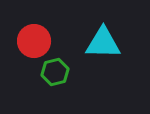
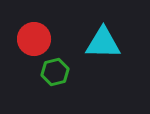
red circle: moved 2 px up
